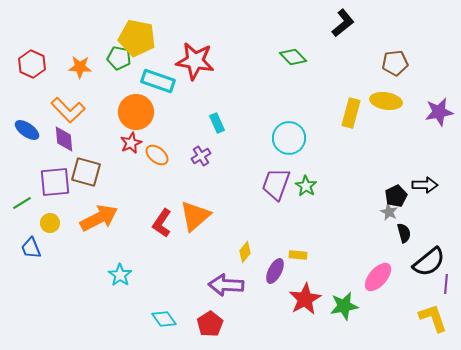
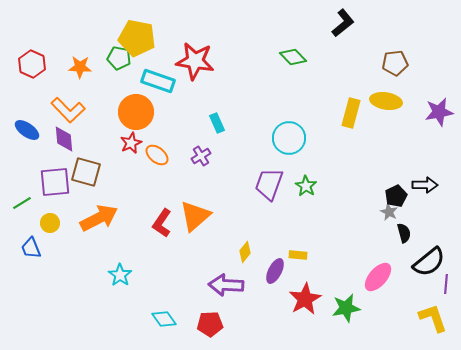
purple trapezoid at (276, 184): moved 7 px left
green star at (344, 306): moved 2 px right, 2 px down
red pentagon at (210, 324): rotated 30 degrees clockwise
